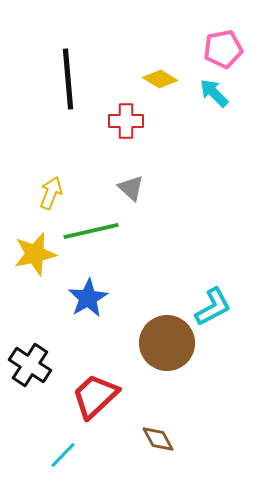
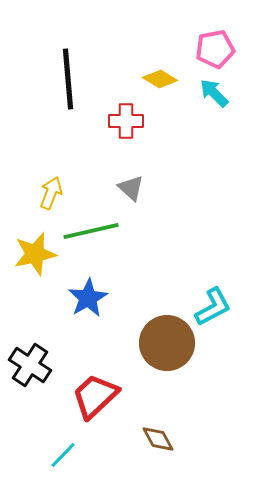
pink pentagon: moved 8 px left
